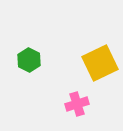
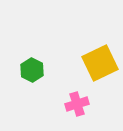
green hexagon: moved 3 px right, 10 px down
